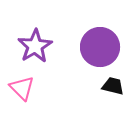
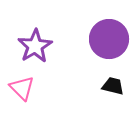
purple circle: moved 9 px right, 8 px up
